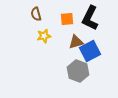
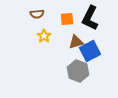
brown semicircle: moved 1 px right; rotated 80 degrees counterclockwise
yellow star: rotated 24 degrees counterclockwise
